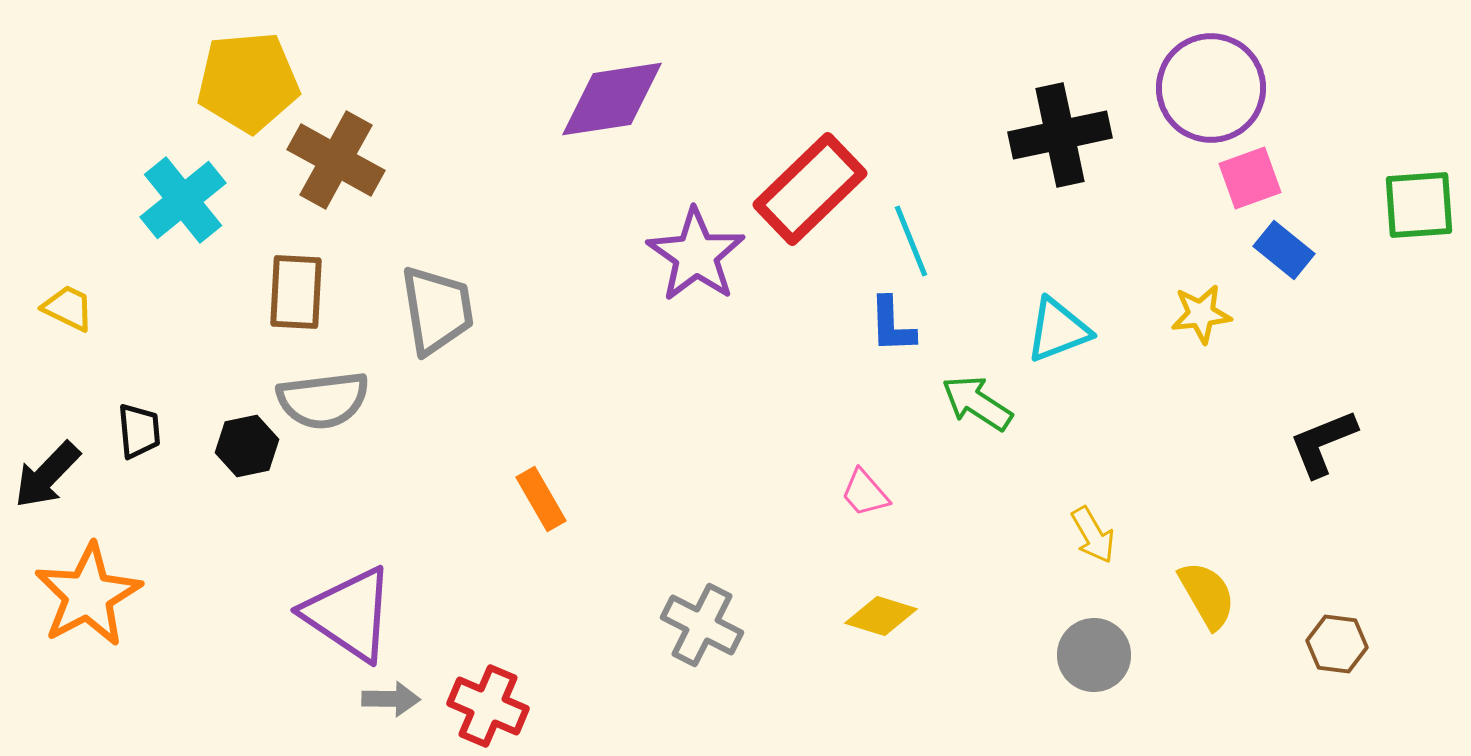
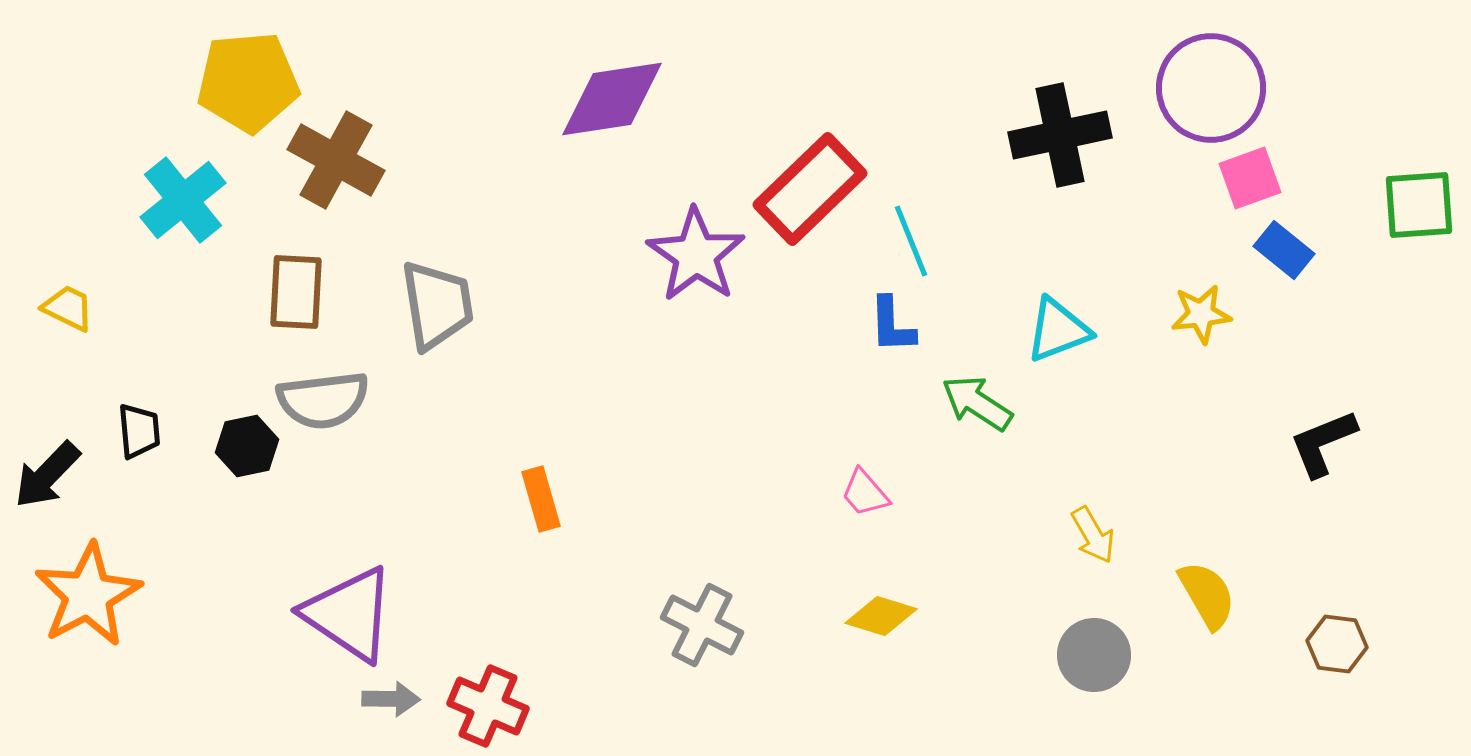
gray trapezoid: moved 5 px up
orange rectangle: rotated 14 degrees clockwise
